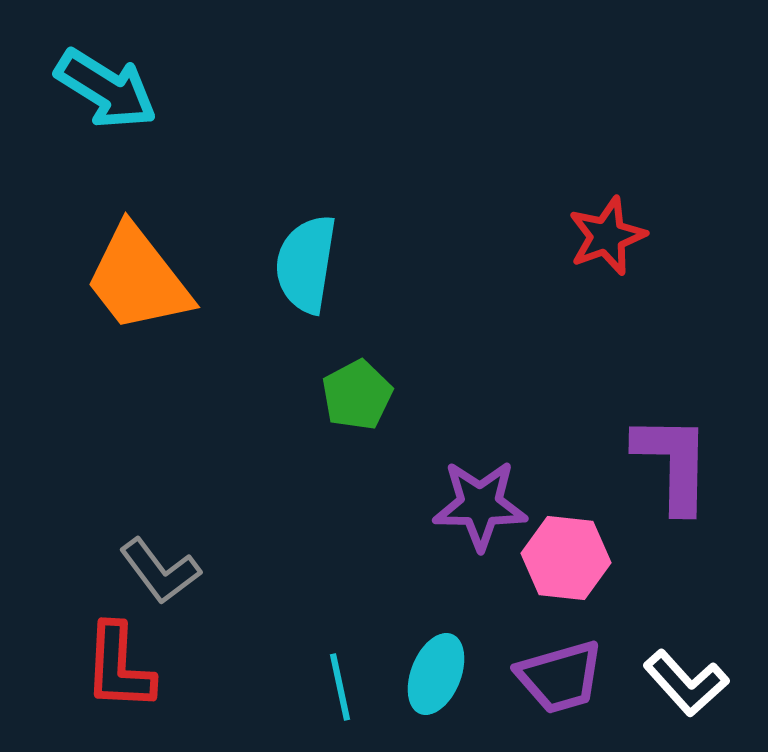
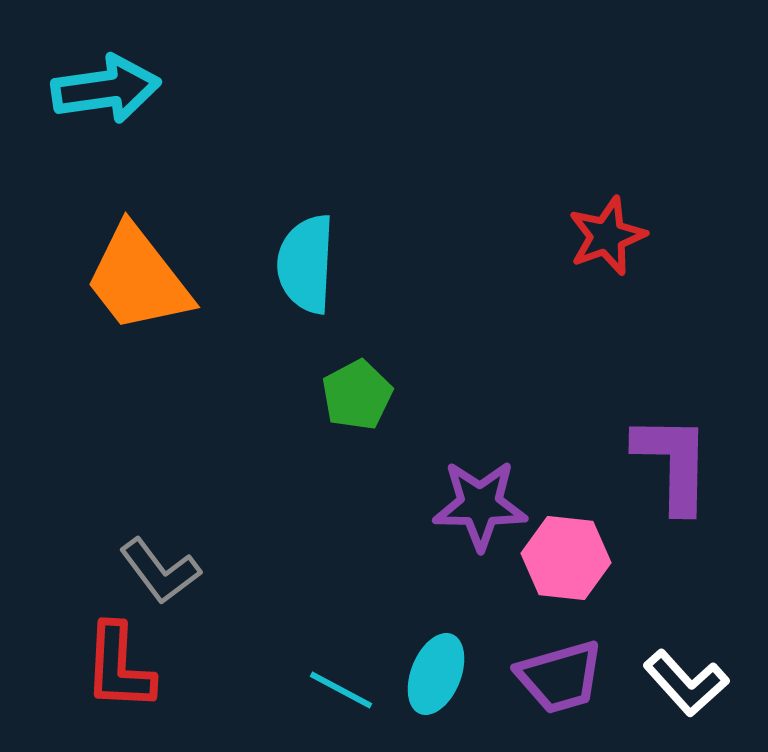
cyan arrow: rotated 40 degrees counterclockwise
cyan semicircle: rotated 6 degrees counterclockwise
cyan line: moved 1 px right, 3 px down; rotated 50 degrees counterclockwise
